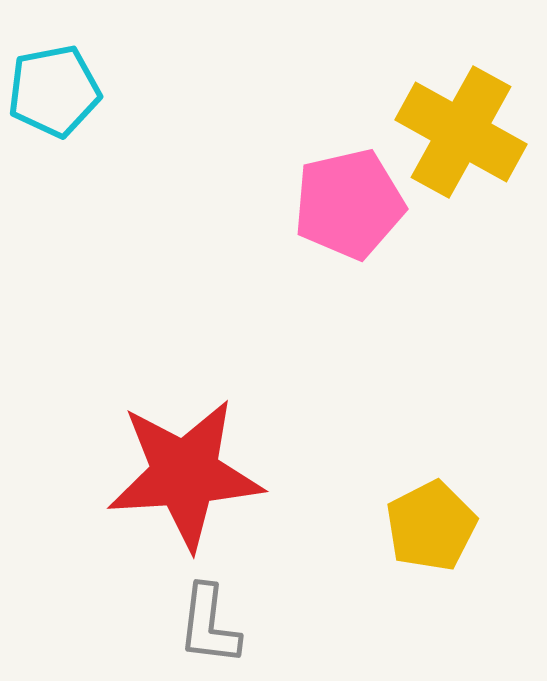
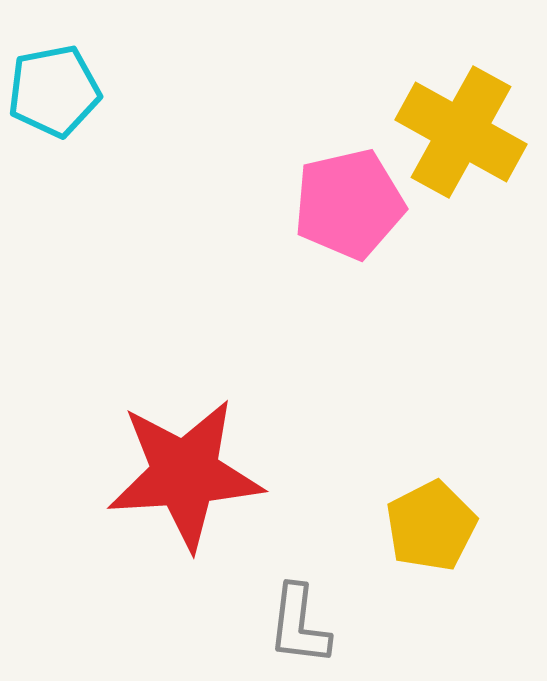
gray L-shape: moved 90 px right
